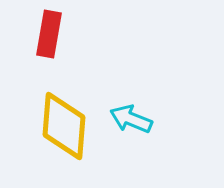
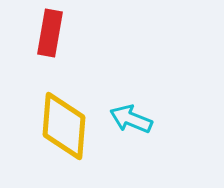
red rectangle: moved 1 px right, 1 px up
